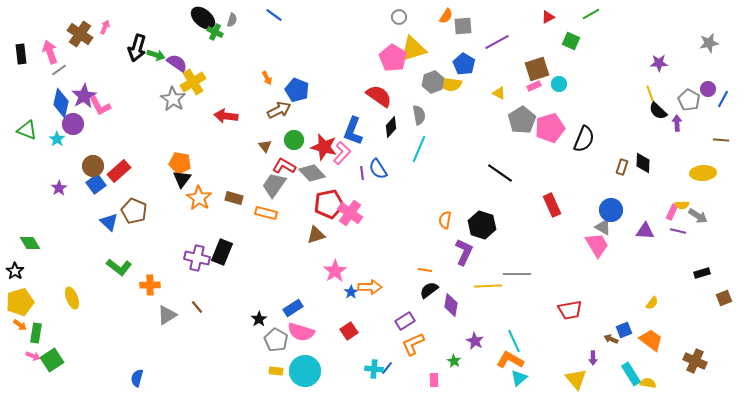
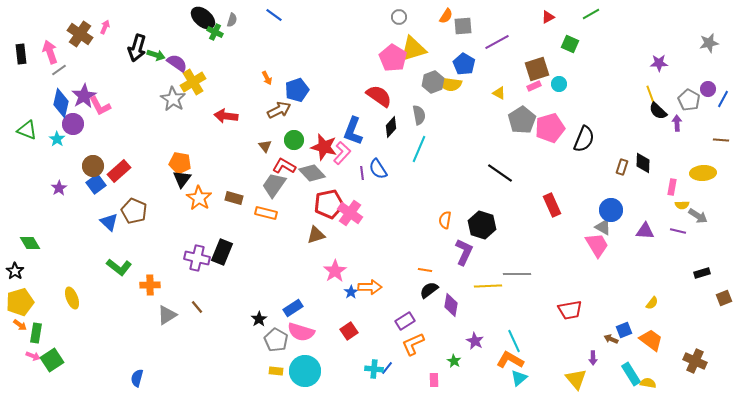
green square at (571, 41): moved 1 px left, 3 px down
blue pentagon at (297, 90): rotated 30 degrees clockwise
pink rectangle at (672, 212): moved 25 px up; rotated 14 degrees counterclockwise
